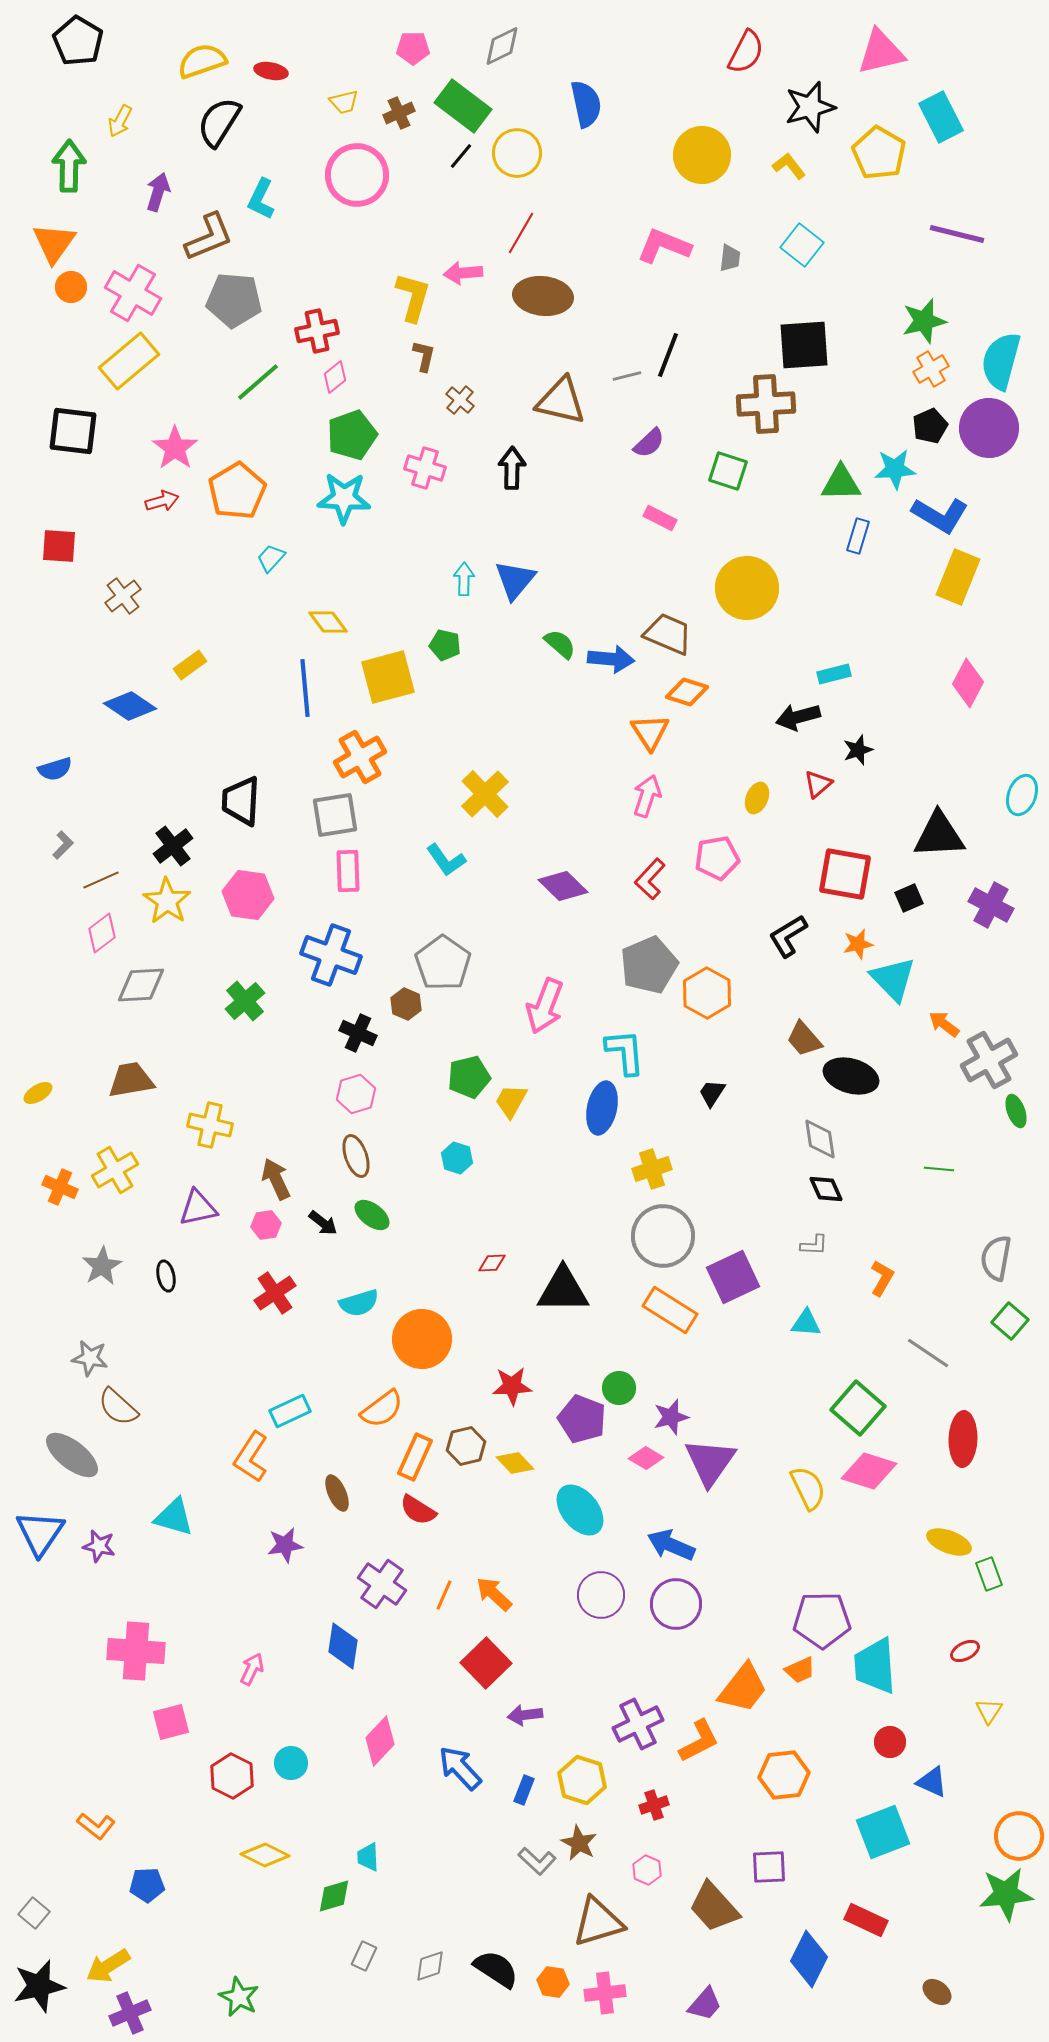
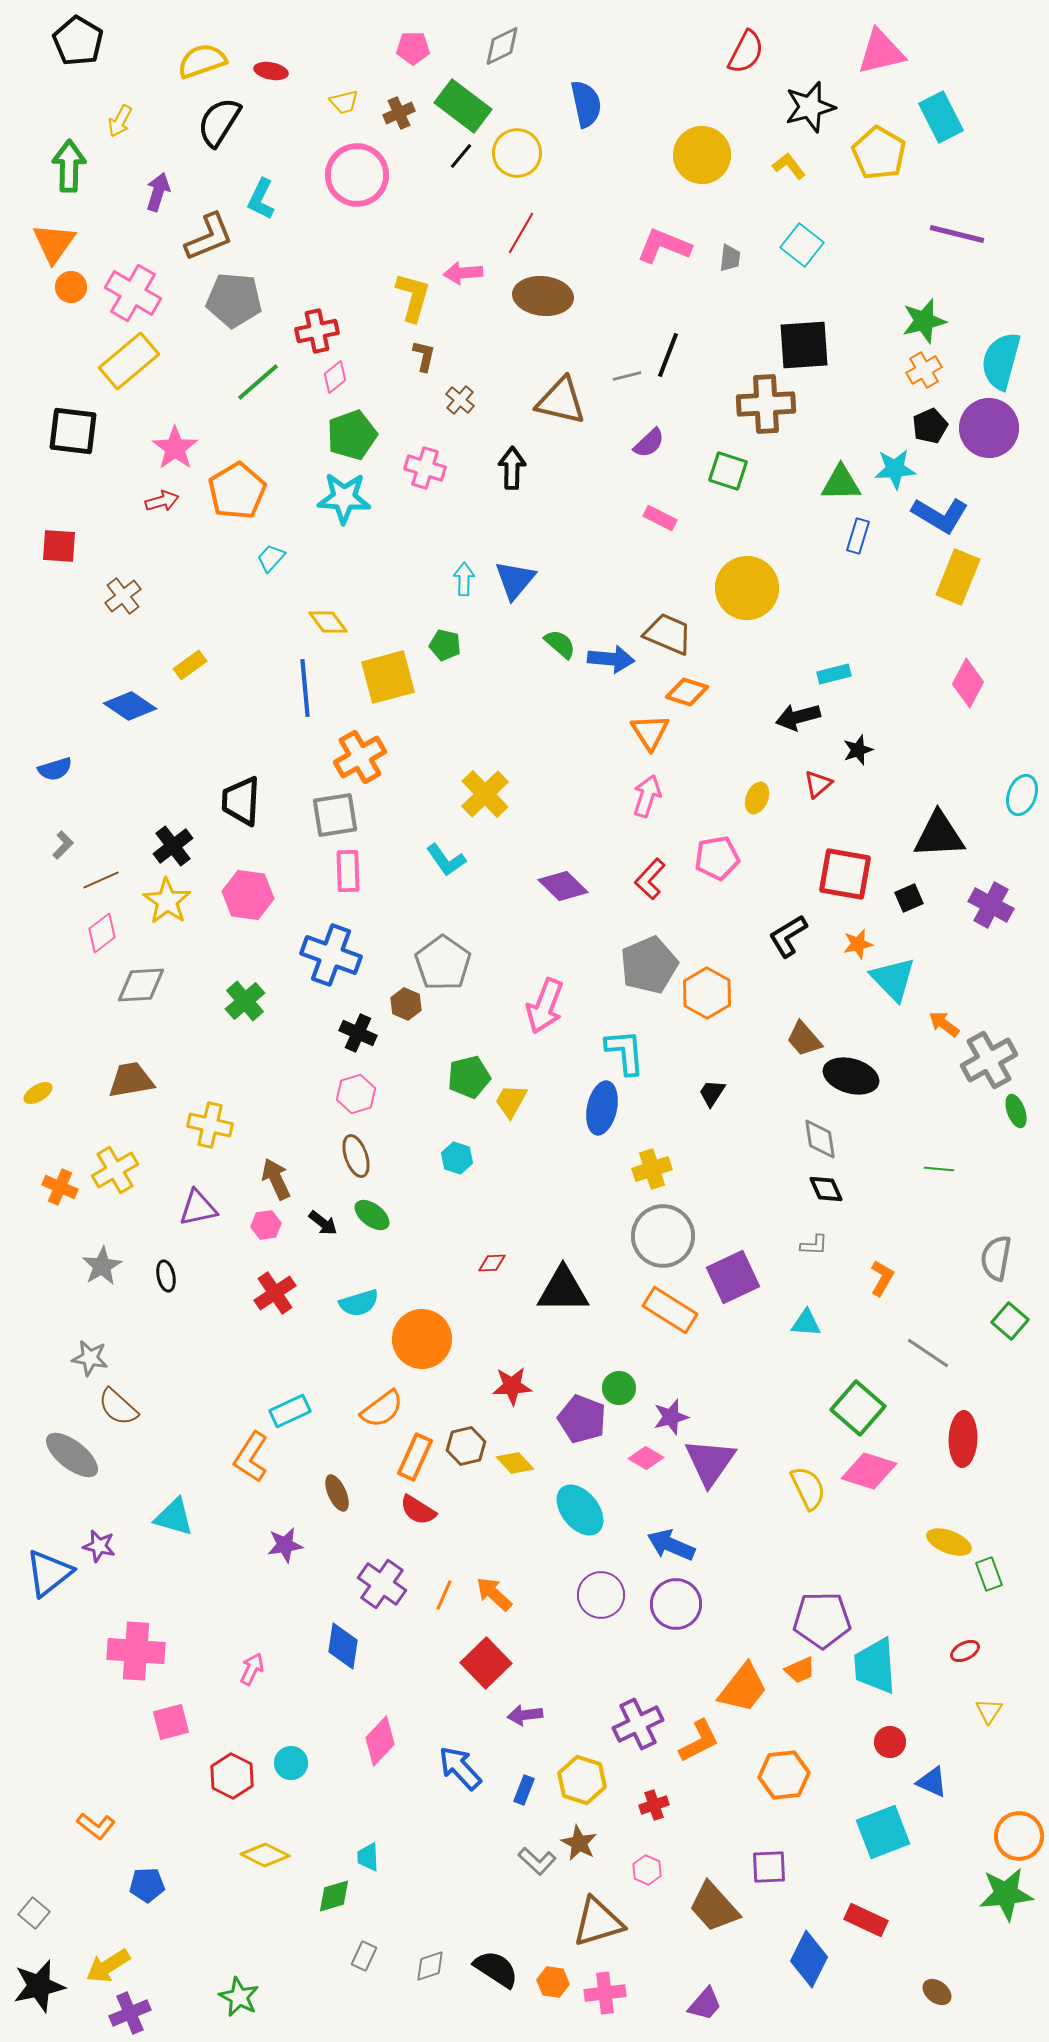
orange cross at (931, 369): moved 7 px left, 1 px down
blue triangle at (40, 1533): moved 9 px right, 40 px down; rotated 18 degrees clockwise
